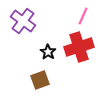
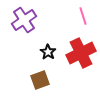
pink line: rotated 42 degrees counterclockwise
purple cross: moved 1 px right, 1 px up; rotated 20 degrees clockwise
red cross: moved 2 px right, 6 px down; rotated 8 degrees counterclockwise
